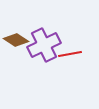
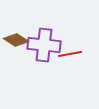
purple cross: rotated 32 degrees clockwise
